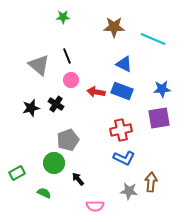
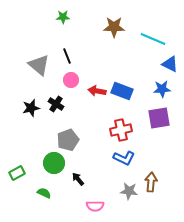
blue triangle: moved 46 px right
red arrow: moved 1 px right, 1 px up
